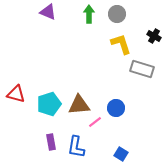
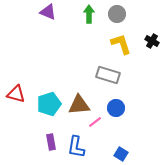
black cross: moved 2 px left, 5 px down
gray rectangle: moved 34 px left, 6 px down
